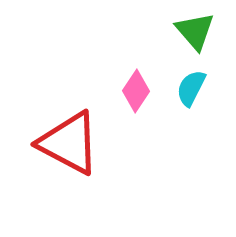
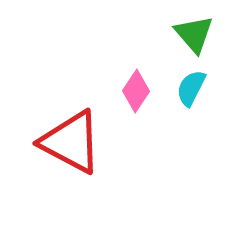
green triangle: moved 1 px left, 3 px down
red triangle: moved 2 px right, 1 px up
